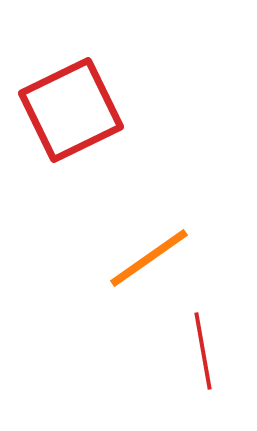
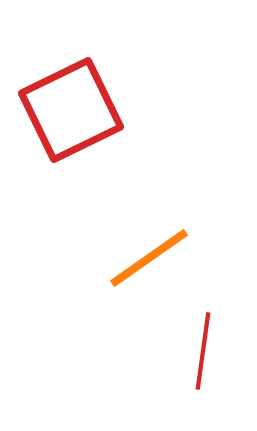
red line: rotated 18 degrees clockwise
